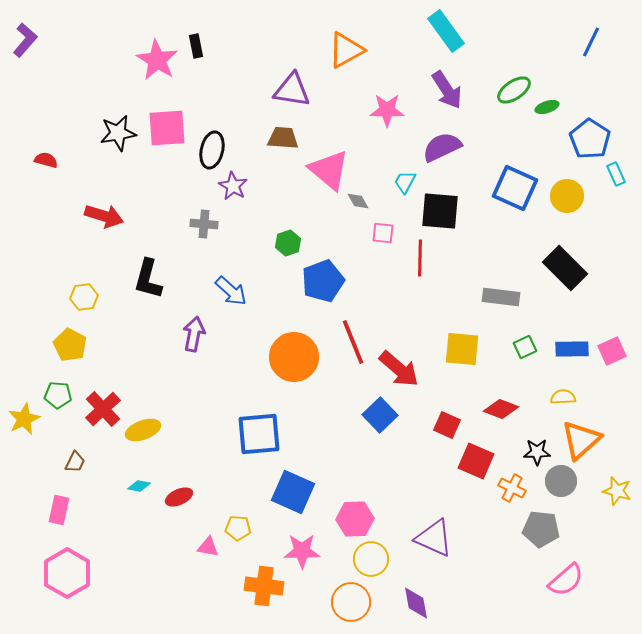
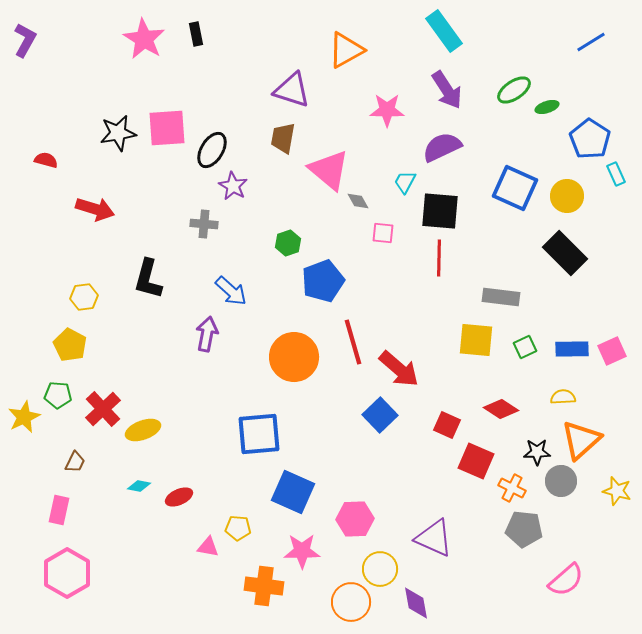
cyan rectangle at (446, 31): moved 2 px left
purple L-shape at (25, 40): rotated 12 degrees counterclockwise
blue line at (591, 42): rotated 32 degrees clockwise
black rectangle at (196, 46): moved 12 px up
pink star at (157, 60): moved 13 px left, 21 px up
purple triangle at (292, 90): rotated 9 degrees clockwise
brown trapezoid at (283, 138): rotated 84 degrees counterclockwise
black ellipse at (212, 150): rotated 18 degrees clockwise
red arrow at (104, 216): moved 9 px left, 7 px up
red line at (420, 258): moved 19 px right
black rectangle at (565, 268): moved 15 px up
purple arrow at (194, 334): moved 13 px right
red line at (353, 342): rotated 6 degrees clockwise
yellow square at (462, 349): moved 14 px right, 9 px up
red diamond at (501, 409): rotated 12 degrees clockwise
yellow star at (24, 419): moved 2 px up
gray pentagon at (541, 529): moved 17 px left
yellow circle at (371, 559): moved 9 px right, 10 px down
